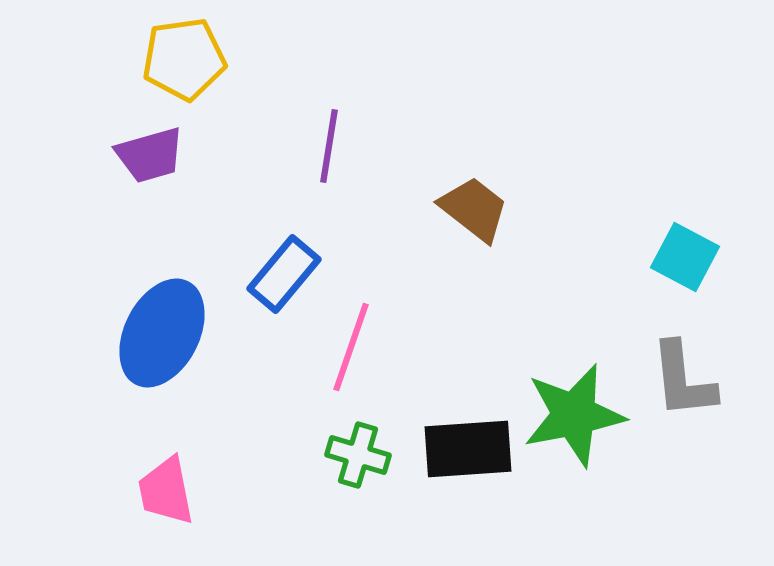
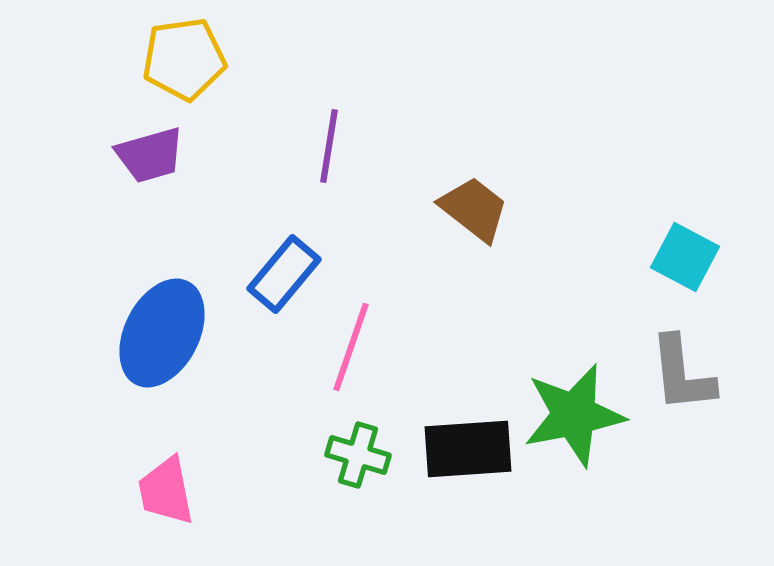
gray L-shape: moved 1 px left, 6 px up
